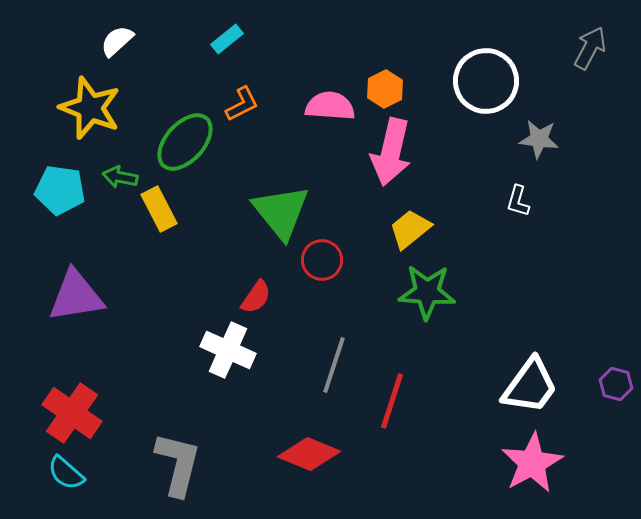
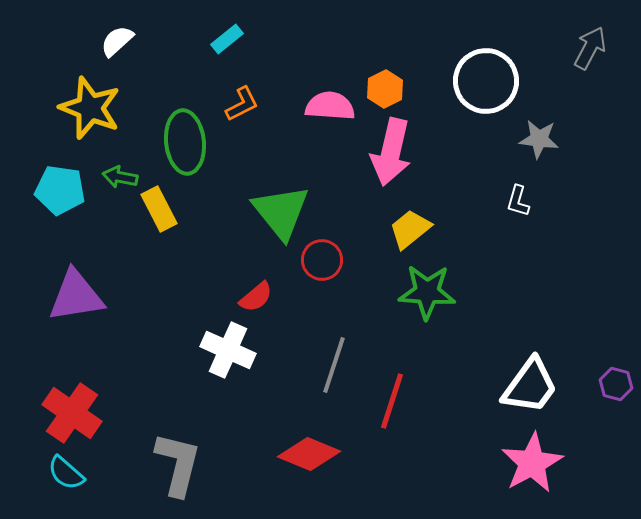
green ellipse: rotated 48 degrees counterclockwise
red semicircle: rotated 15 degrees clockwise
